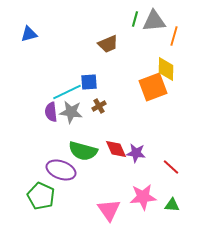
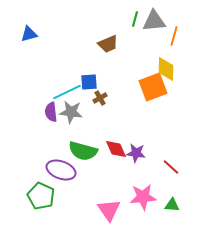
brown cross: moved 1 px right, 8 px up
